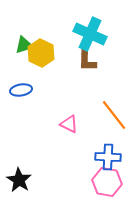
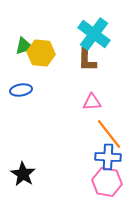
cyan cross: moved 4 px right; rotated 12 degrees clockwise
green triangle: moved 1 px down
yellow hexagon: rotated 20 degrees counterclockwise
orange line: moved 5 px left, 19 px down
pink triangle: moved 23 px right, 22 px up; rotated 30 degrees counterclockwise
black star: moved 4 px right, 6 px up
